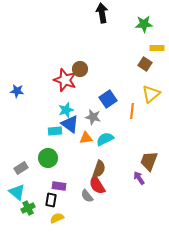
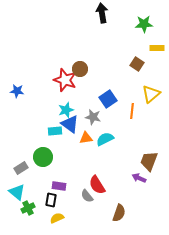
brown square: moved 8 px left
green circle: moved 5 px left, 1 px up
brown semicircle: moved 20 px right, 44 px down
purple arrow: rotated 32 degrees counterclockwise
